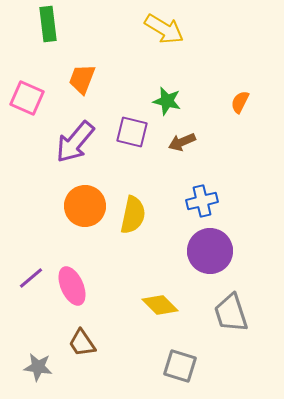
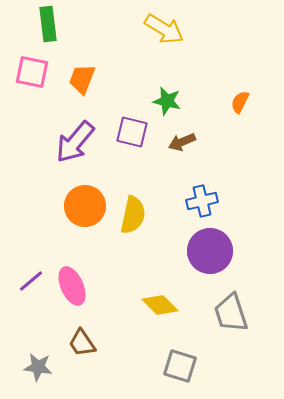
pink square: moved 5 px right, 26 px up; rotated 12 degrees counterclockwise
purple line: moved 3 px down
